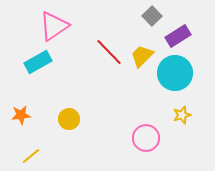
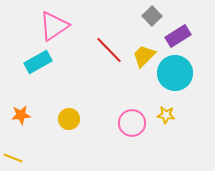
red line: moved 2 px up
yellow trapezoid: moved 2 px right
yellow star: moved 16 px left; rotated 24 degrees clockwise
pink circle: moved 14 px left, 15 px up
yellow line: moved 18 px left, 2 px down; rotated 60 degrees clockwise
